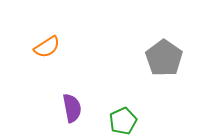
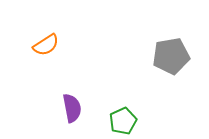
orange semicircle: moved 1 px left, 2 px up
gray pentagon: moved 7 px right, 2 px up; rotated 27 degrees clockwise
